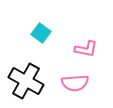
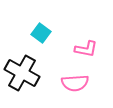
black cross: moved 4 px left, 8 px up
